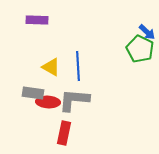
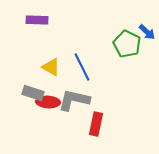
green pentagon: moved 13 px left, 5 px up
blue line: moved 4 px right, 1 px down; rotated 24 degrees counterclockwise
gray rectangle: rotated 10 degrees clockwise
gray L-shape: rotated 8 degrees clockwise
red rectangle: moved 32 px right, 9 px up
